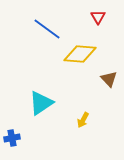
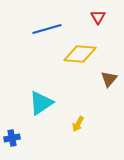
blue line: rotated 52 degrees counterclockwise
brown triangle: rotated 24 degrees clockwise
yellow arrow: moved 5 px left, 4 px down
